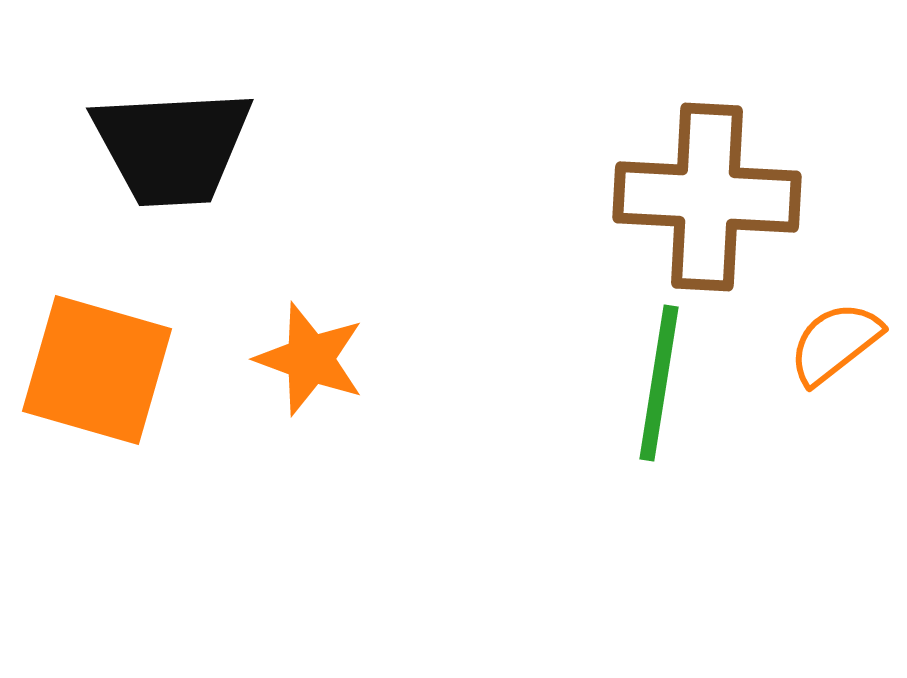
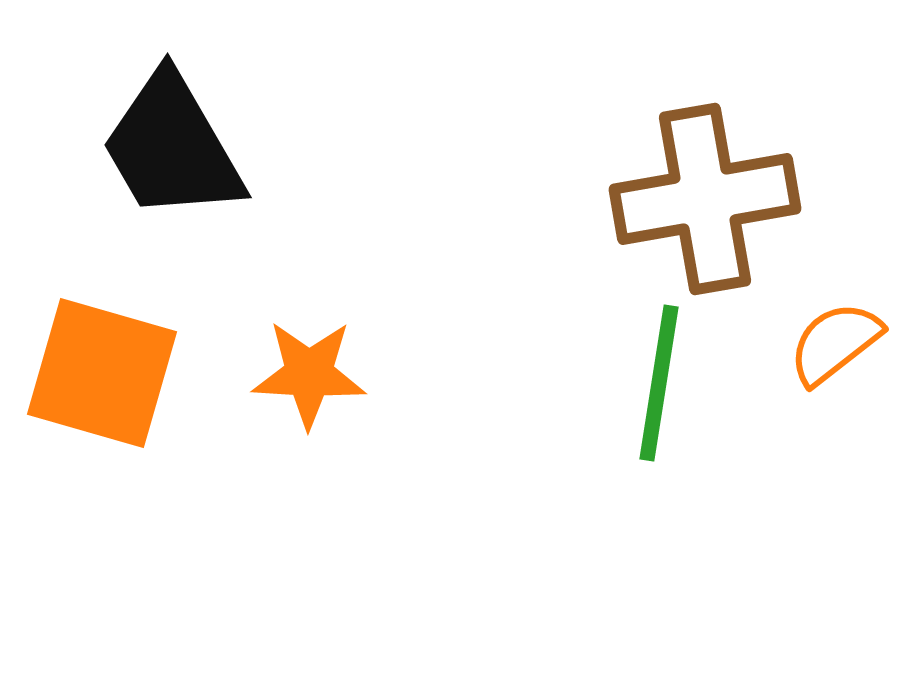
black trapezoid: rotated 63 degrees clockwise
brown cross: moved 2 px left, 2 px down; rotated 13 degrees counterclockwise
orange star: moved 1 px left, 15 px down; rotated 17 degrees counterclockwise
orange square: moved 5 px right, 3 px down
